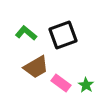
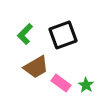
green L-shape: moved 1 px left, 1 px down; rotated 85 degrees counterclockwise
